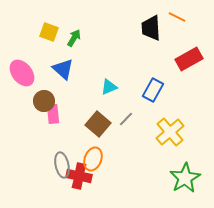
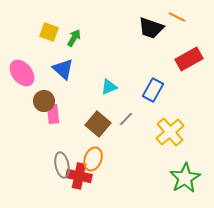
black trapezoid: rotated 68 degrees counterclockwise
